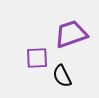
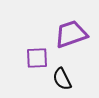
black semicircle: moved 3 px down
